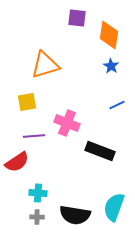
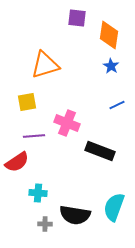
gray cross: moved 8 px right, 7 px down
